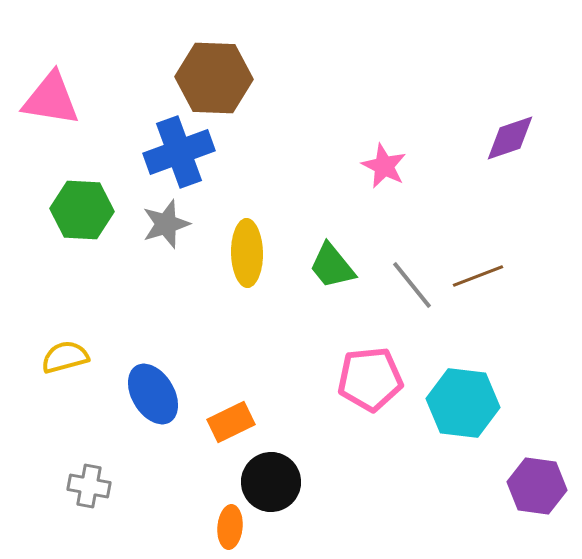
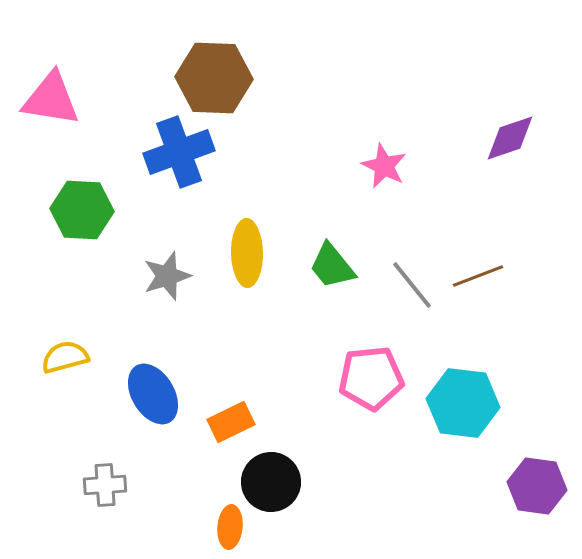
gray star: moved 1 px right, 52 px down
pink pentagon: moved 1 px right, 1 px up
gray cross: moved 16 px right, 1 px up; rotated 15 degrees counterclockwise
